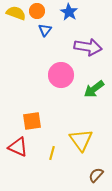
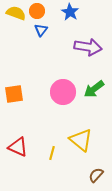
blue star: moved 1 px right
blue triangle: moved 4 px left
pink circle: moved 2 px right, 17 px down
orange square: moved 18 px left, 27 px up
yellow triangle: rotated 15 degrees counterclockwise
